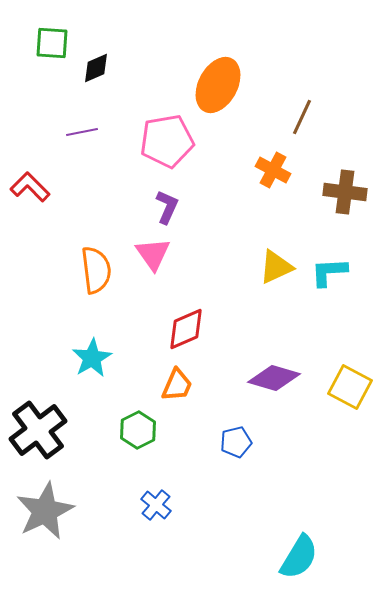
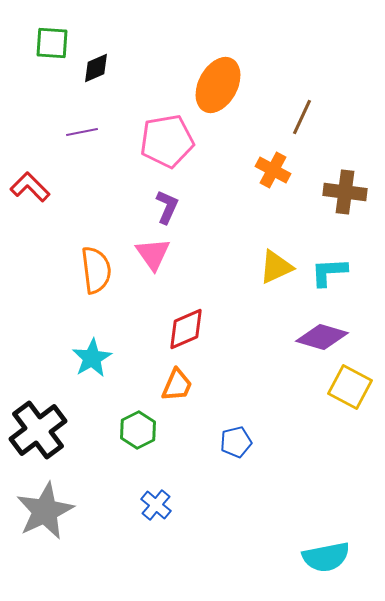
purple diamond: moved 48 px right, 41 px up
cyan semicircle: moved 27 px right; rotated 48 degrees clockwise
